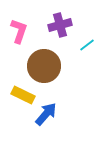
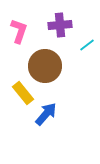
purple cross: rotated 10 degrees clockwise
brown circle: moved 1 px right
yellow rectangle: moved 2 px up; rotated 25 degrees clockwise
